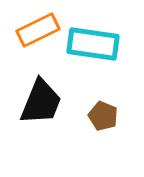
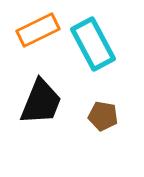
cyan rectangle: rotated 54 degrees clockwise
brown pentagon: rotated 12 degrees counterclockwise
